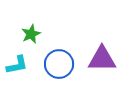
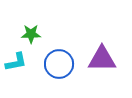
green star: rotated 24 degrees clockwise
cyan L-shape: moved 1 px left, 3 px up
